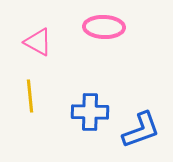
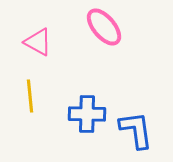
pink ellipse: rotated 48 degrees clockwise
blue cross: moved 3 px left, 2 px down
blue L-shape: moved 5 px left; rotated 78 degrees counterclockwise
